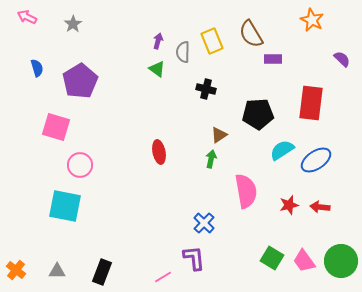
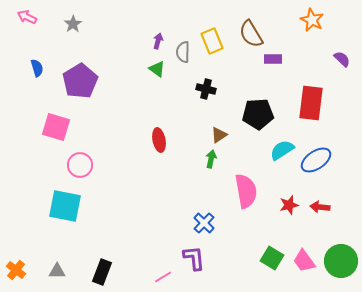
red ellipse: moved 12 px up
